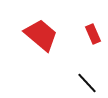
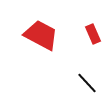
red trapezoid: rotated 12 degrees counterclockwise
